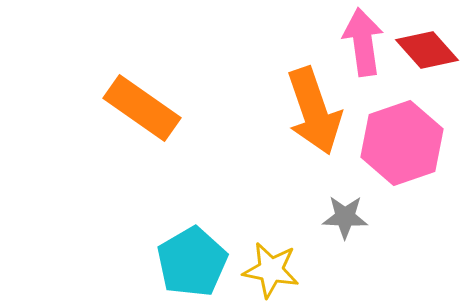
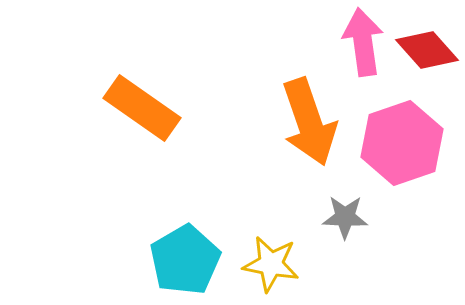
orange arrow: moved 5 px left, 11 px down
cyan pentagon: moved 7 px left, 2 px up
yellow star: moved 6 px up
